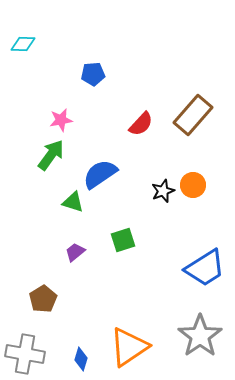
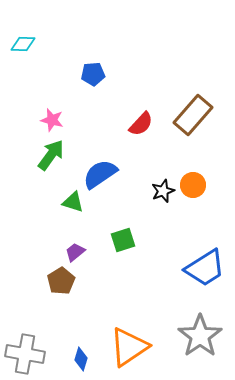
pink star: moved 9 px left; rotated 25 degrees clockwise
brown pentagon: moved 18 px right, 18 px up
